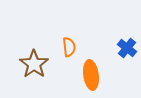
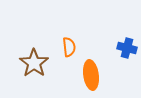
blue cross: rotated 24 degrees counterclockwise
brown star: moved 1 px up
